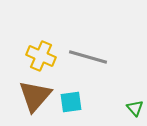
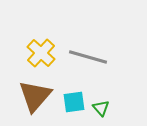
yellow cross: moved 3 px up; rotated 20 degrees clockwise
cyan square: moved 3 px right
green triangle: moved 34 px left
